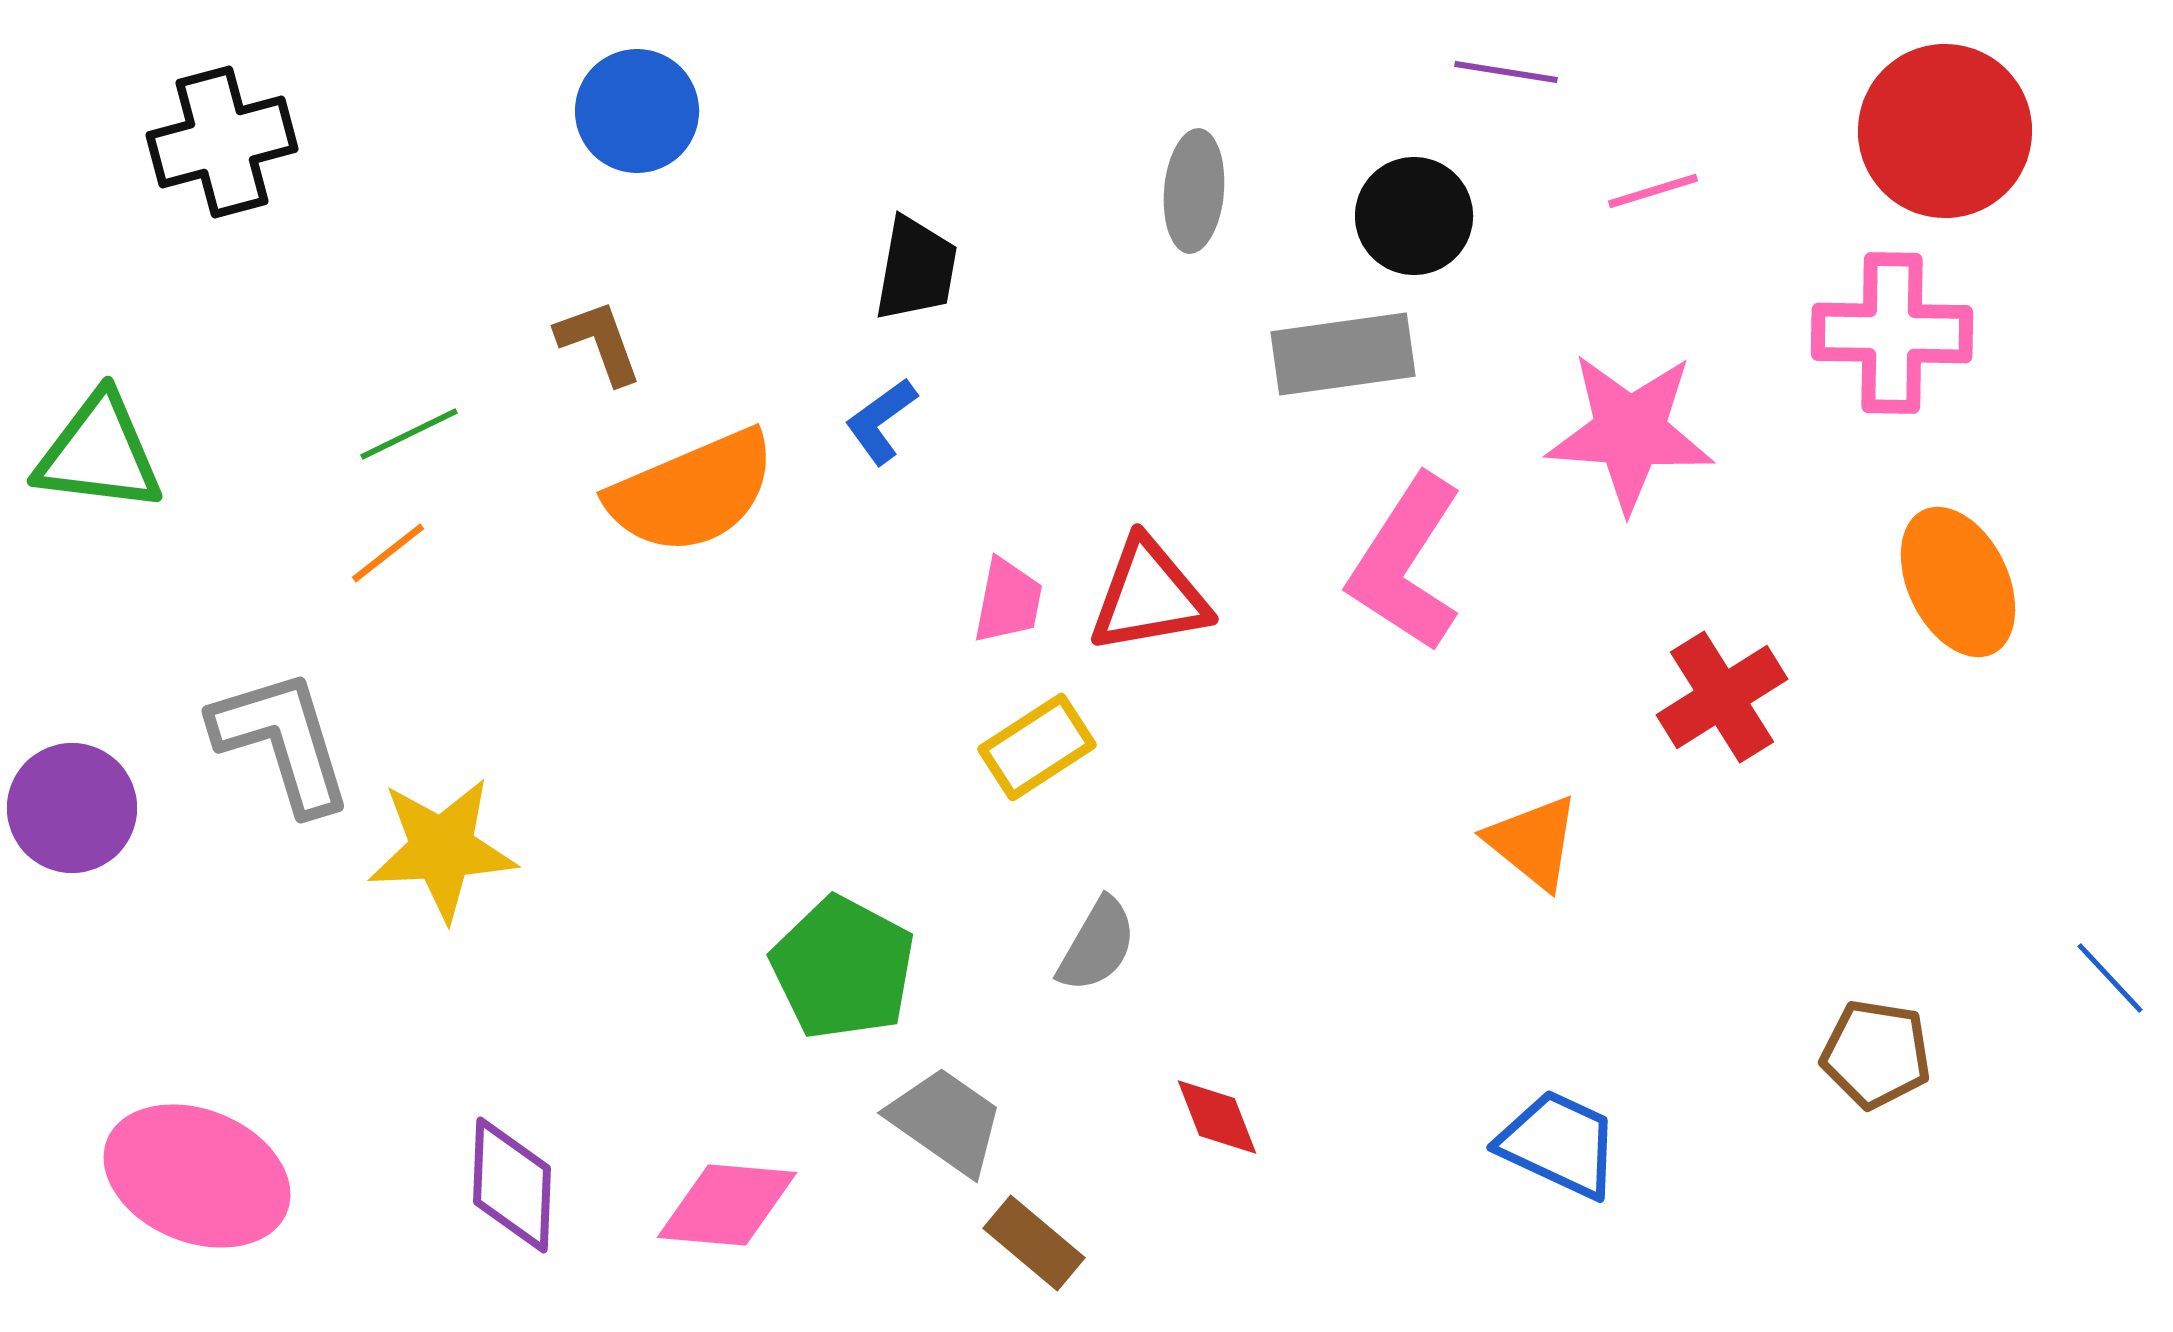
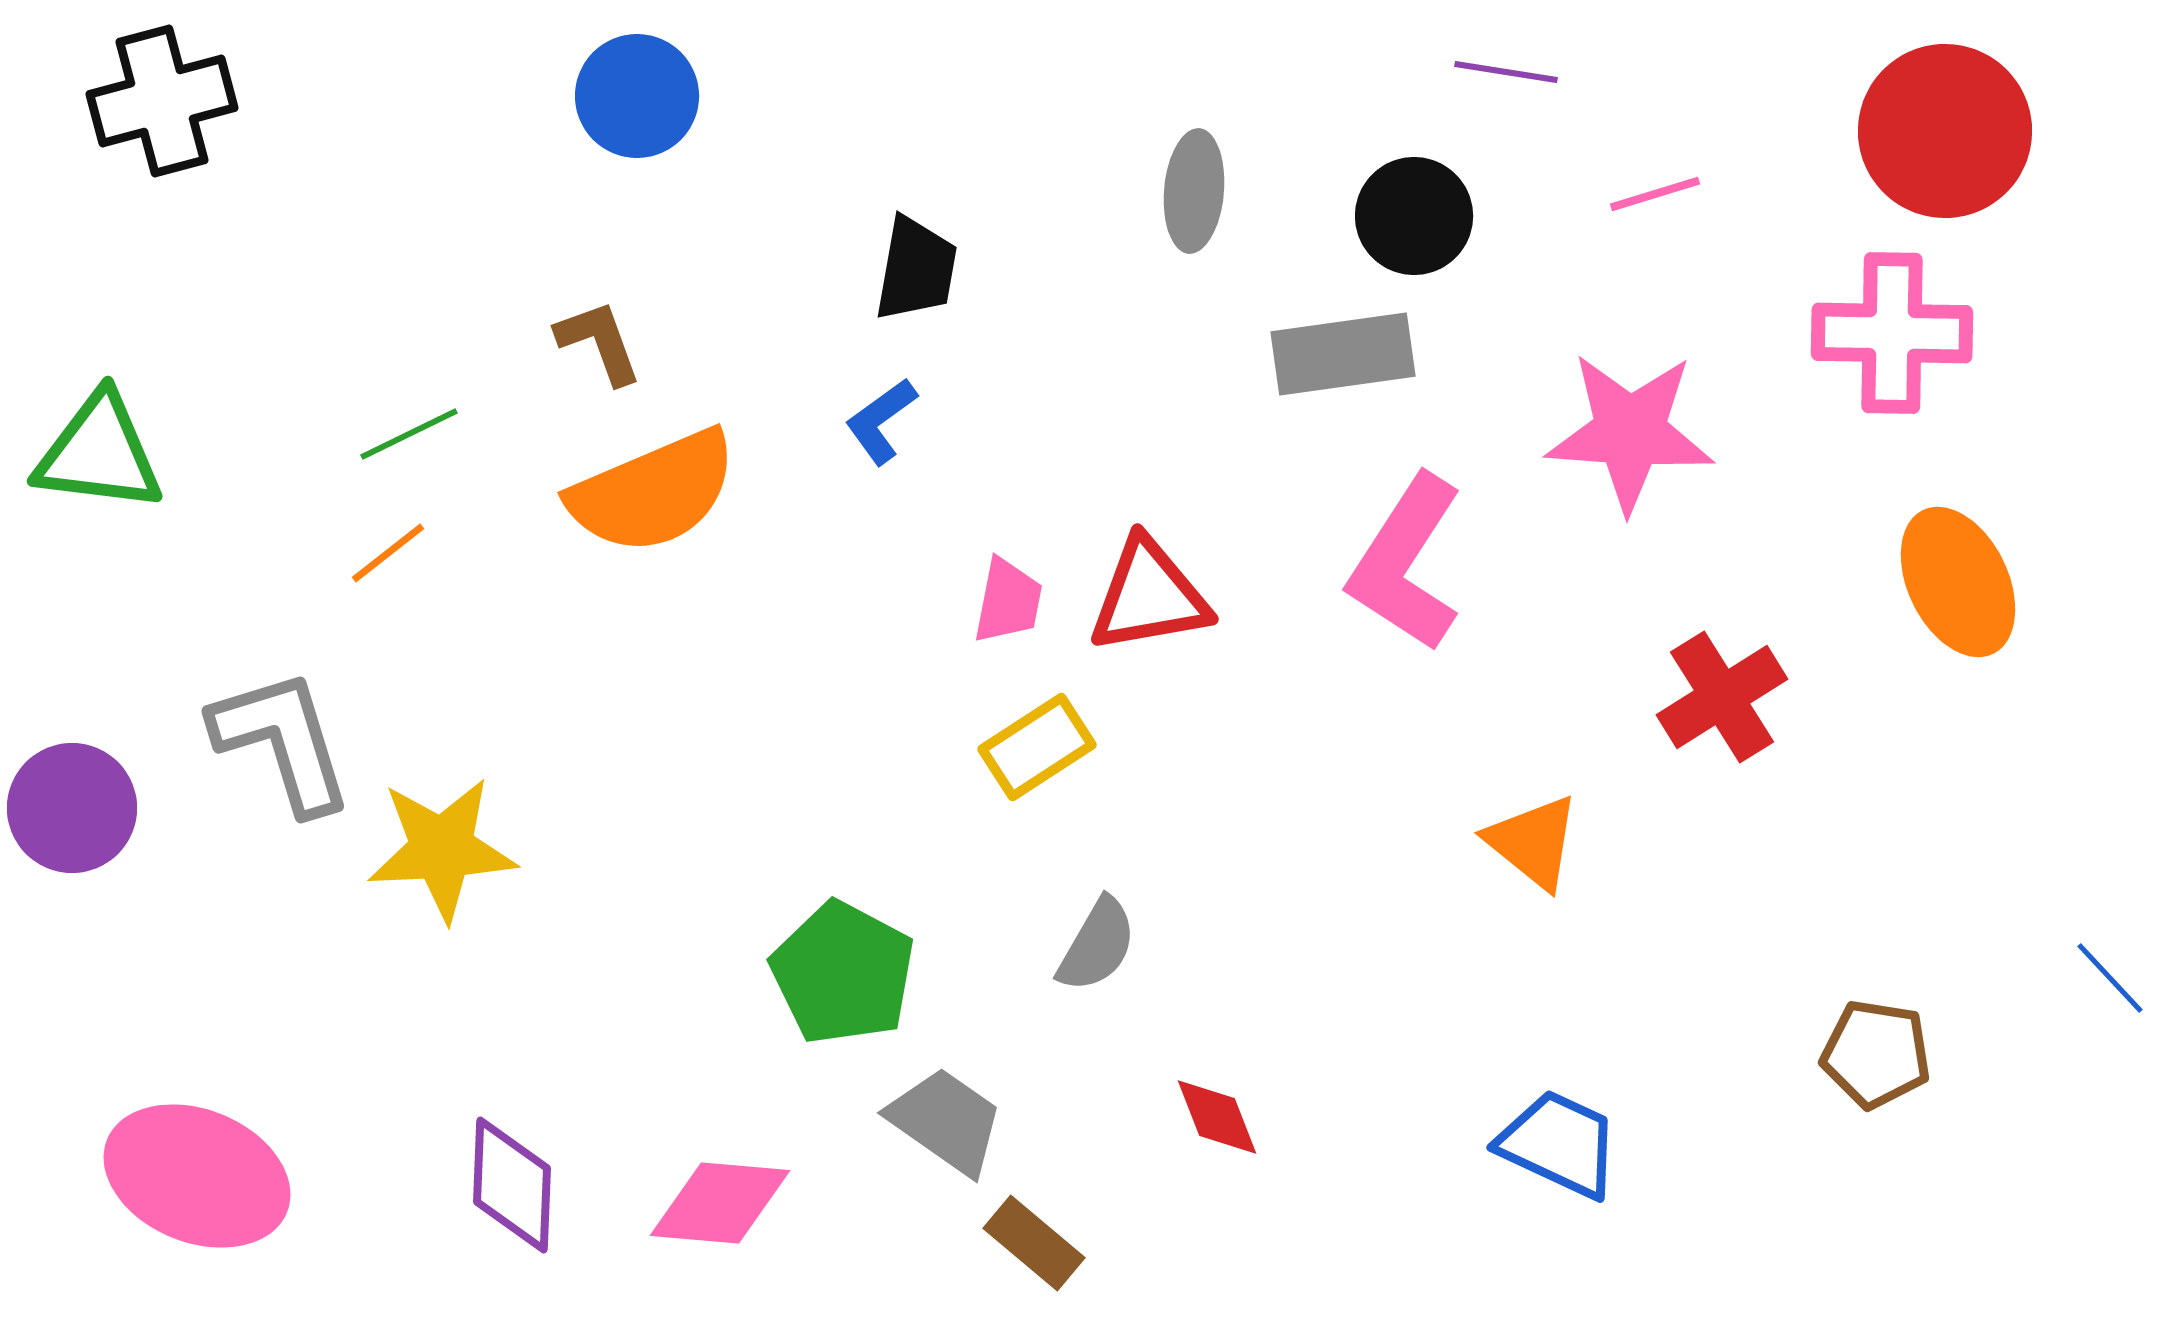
blue circle: moved 15 px up
black cross: moved 60 px left, 41 px up
pink line: moved 2 px right, 3 px down
orange semicircle: moved 39 px left
green pentagon: moved 5 px down
pink diamond: moved 7 px left, 2 px up
